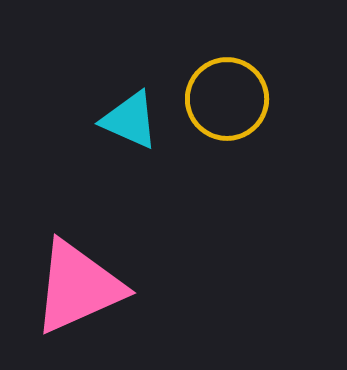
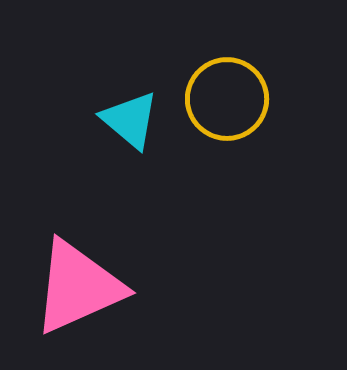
cyan triangle: rotated 16 degrees clockwise
